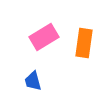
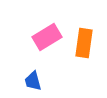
pink rectangle: moved 3 px right
